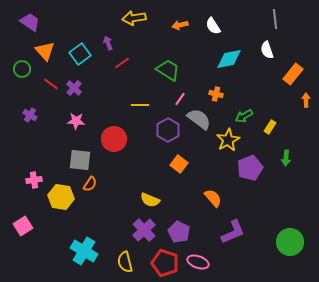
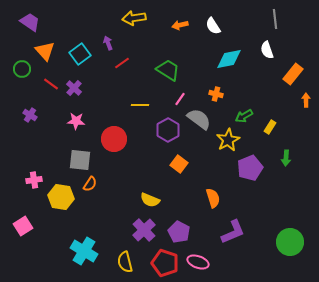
orange semicircle at (213, 198): rotated 24 degrees clockwise
